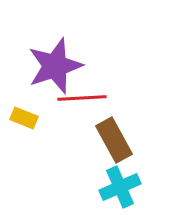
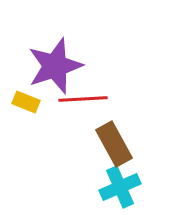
red line: moved 1 px right, 1 px down
yellow rectangle: moved 2 px right, 16 px up
brown rectangle: moved 4 px down
